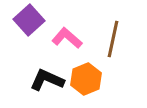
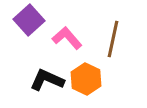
pink L-shape: rotated 8 degrees clockwise
orange hexagon: rotated 12 degrees counterclockwise
